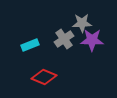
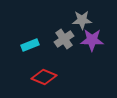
gray star: moved 3 px up
